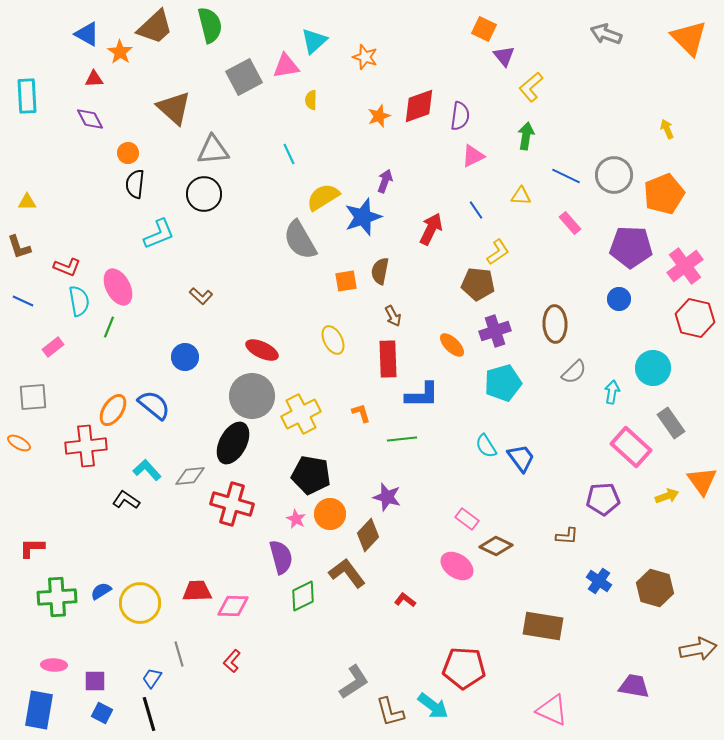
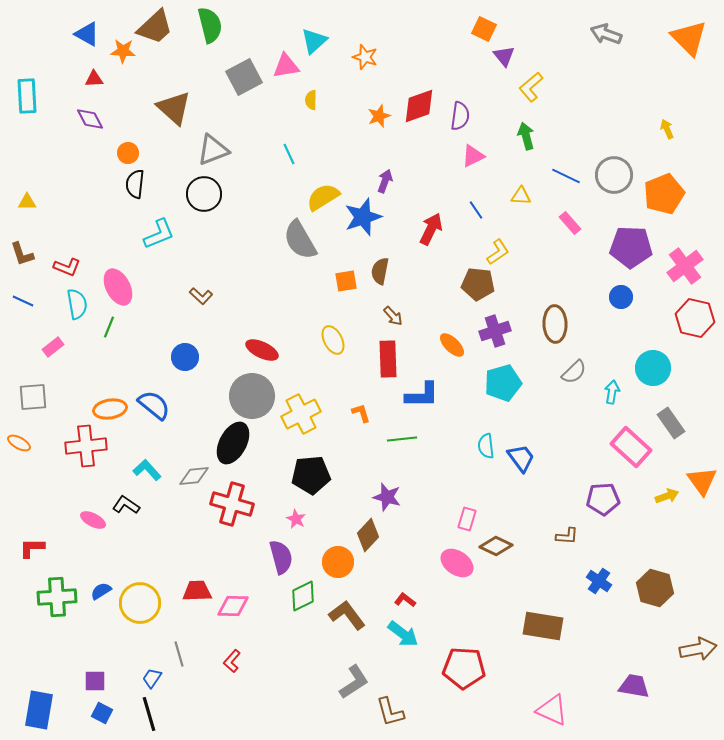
orange star at (120, 52): moved 3 px right, 1 px up; rotated 30 degrees counterclockwise
green arrow at (526, 136): rotated 24 degrees counterclockwise
gray triangle at (213, 150): rotated 16 degrees counterclockwise
brown L-shape at (19, 247): moved 3 px right, 7 px down
blue circle at (619, 299): moved 2 px right, 2 px up
cyan semicircle at (79, 301): moved 2 px left, 3 px down
brown arrow at (393, 316): rotated 15 degrees counterclockwise
orange ellipse at (113, 410): moved 3 px left, 1 px up; rotated 48 degrees clockwise
cyan semicircle at (486, 446): rotated 25 degrees clockwise
black pentagon at (311, 475): rotated 15 degrees counterclockwise
gray diamond at (190, 476): moved 4 px right
black L-shape at (126, 500): moved 5 px down
orange circle at (330, 514): moved 8 px right, 48 px down
pink rectangle at (467, 519): rotated 70 degrees clockwise
pink ellipse at (457, 566): moved 3 px up
brown L-shape at (347, 573): moved 42 px down
pink ellipse at (54, 665): moved 39 px right, 145 px up; rotated 25 degrees clockwise
cyan arrow at (433, 706): moved 30 px left, 72 px up
